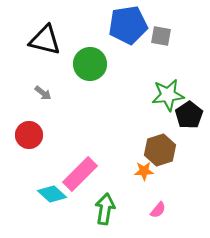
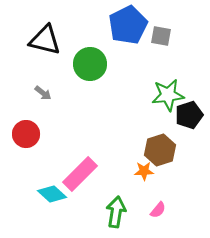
blue pentagon: rotated 18 degrees counterclockwise
black pentagon: rotated 16 degrees clockwise
red circle: moved 3 px left, 1 px up
green arrow: moved 11 px right, 3 px down
